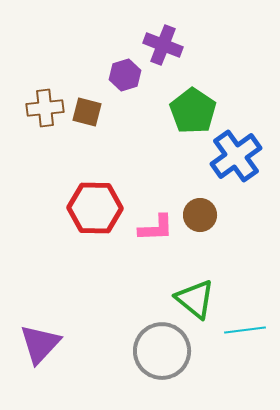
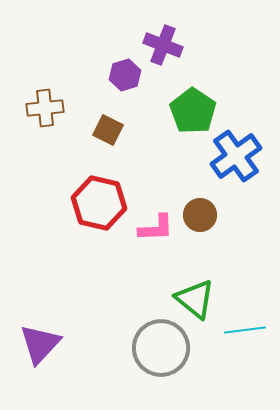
brown square: moved 21 px right, 18 px down; rotated 12 degrees clockwise
red hexagon: moved 4 px right, 5 px up; rotated 12 degrees clockwise
gray circle: moved 1 px left, 3 px up
